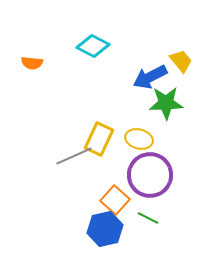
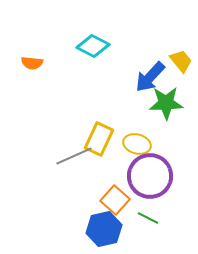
blue arrow: rotated 20 degrees counterclockwise
yellow ellipse: moved 2 px left, 5 px down
purple circle: moved 1 px down
blue hexagon: moved 1 px left
